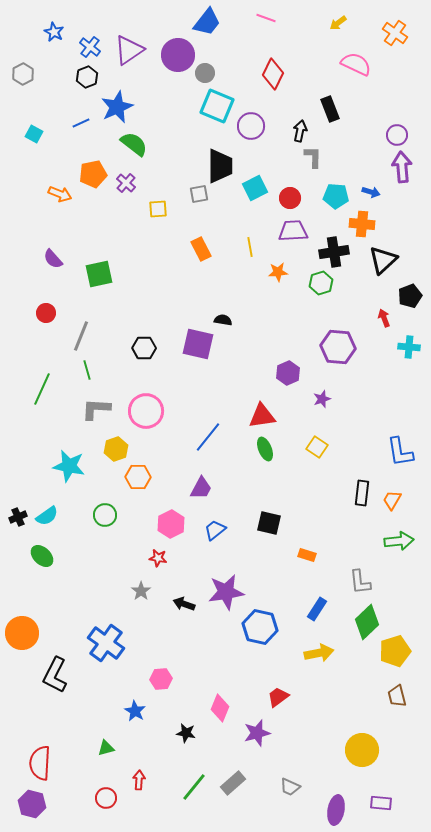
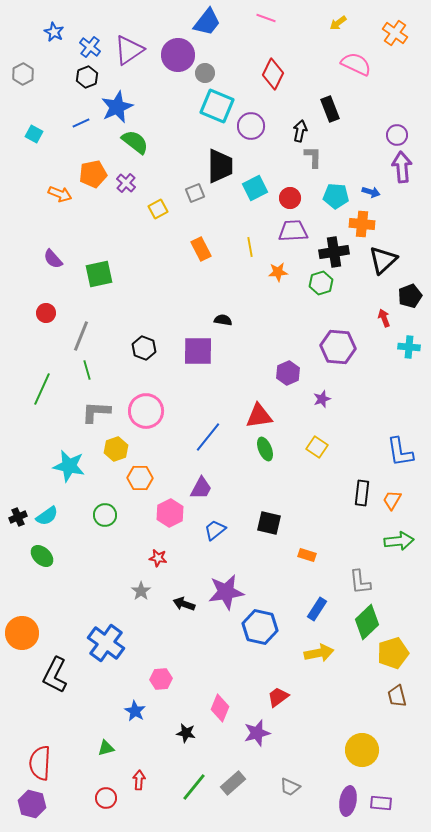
green semicircle at (134, 144): moved 1 px right, 2 px up
gray square at (199, 194): moved 4 px left, 1 px up; rotated 12 degrees counterclockwise
yellow square at (158, 209): rotated 24 degrees counterclockwise
purple square at (198, 344): moved 7 px down; rotated 12 degrees counterclockwise
black hexagon at (144, 348): rotated 20 degrees clockwise
gray L-shape at (96, 409): moved 3 px down
red triangle at (262, 416): moved 3 px left
orange hexagon at (138, 477): moved 2 px right, 1 px down
pink hexagon at (171, 524): moved 1 px left, 11 px up
yellow pentagon at (395, 651): moved 2 px left, 2 px down
purple ellipse at (336, 810): moved 12 px right, 9 px up
